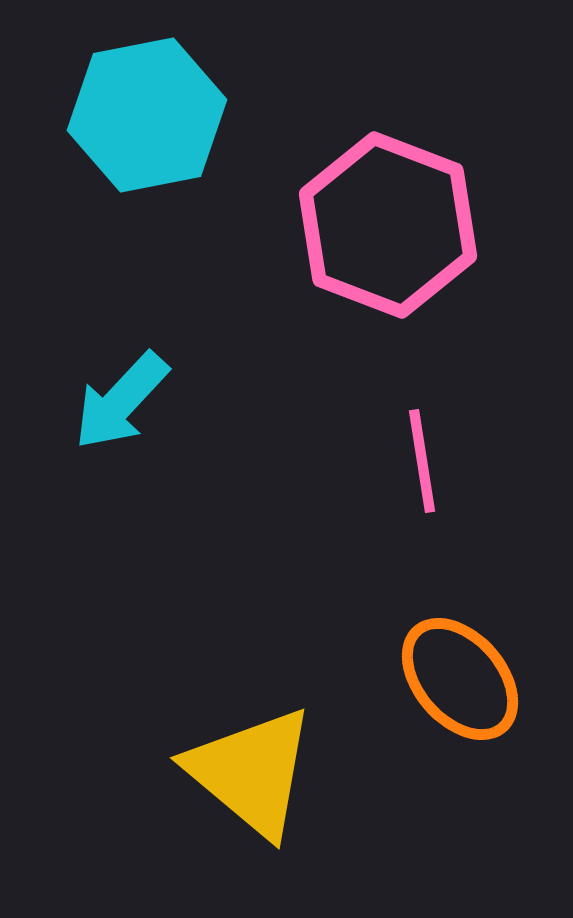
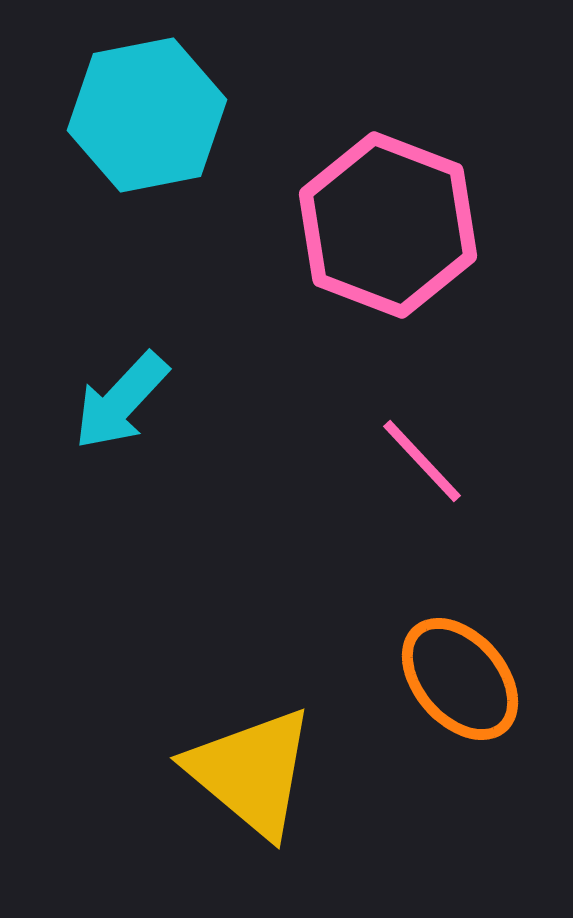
pink line: rotated 34 degrees counterclockwise
